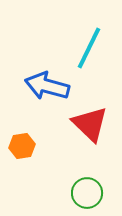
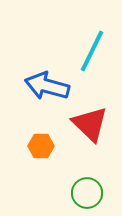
cyan line: moved 3 px right, 3 px down
orange hexagon: moved 19 px right; rotated 10 degrees clockwise
